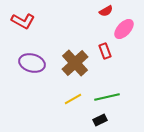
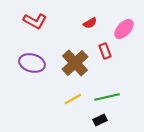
red semicircle: moved 16 px left, 12 px down
red L-shape: moved 12 px right
